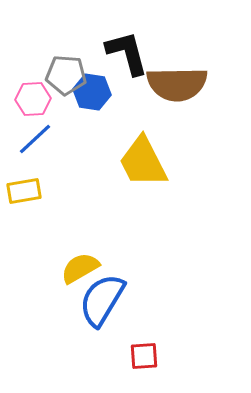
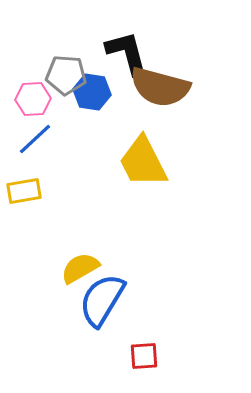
brown semicircle: moved 17 px left, 3 px down; rotated 16 degrees clockwise
